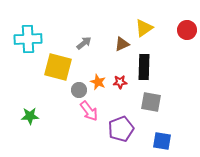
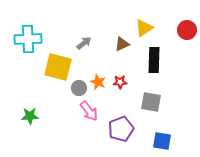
black rectangle: moved 10 px right, 7 px up
gray circle: moved 2 px up
